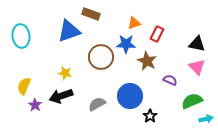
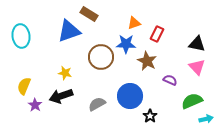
brown rectangle: moved 2 px left; rotated 12 degrees clockwise
